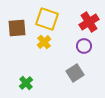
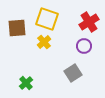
gray square: moved 2 px left
